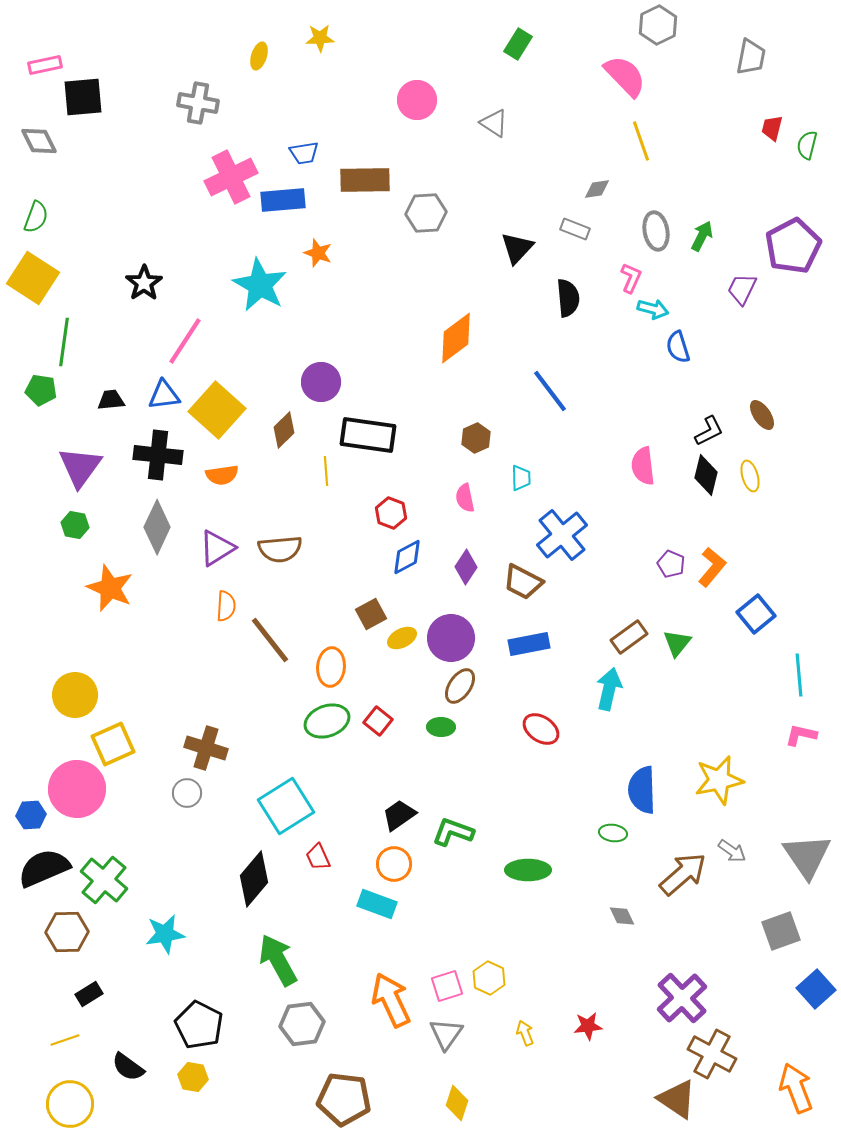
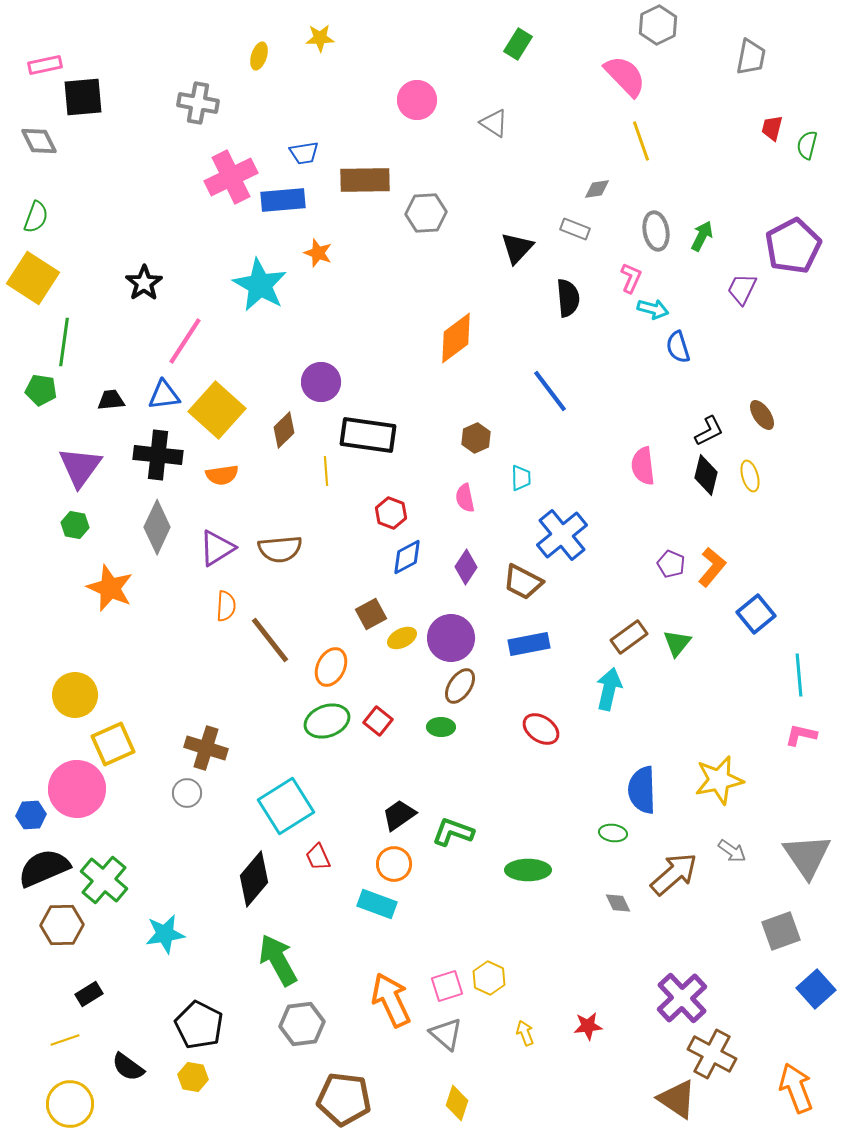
orange ellipse at (331, 667): rotated 21 degrees clockwise
brown arrow at (683, 874): moved 9 px left
gray diamond at (622, 916): moved 4 px left, 13 px up
brown hexagon at (67, 932): moved 5 px left, 7 px up
gray triangle at (446, 1034): rotated 24 degrees counterclockwise
